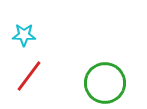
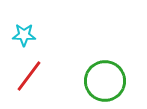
green circle: moved 2 px up
